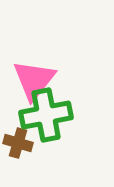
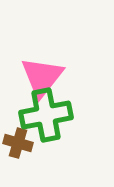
pink triangle: moved 8 px right, 3 px up
